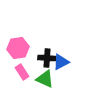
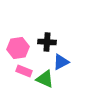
black cross: moved 16 px up
pink rectangle: moved 2 px right, 1 px up; rotated 35 degrees counterclockwise
